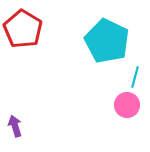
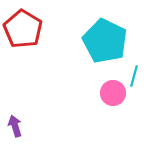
cyan pentagon: moved 2 px left
cyan line: moved 1 px left, 1 px up
pink circle: moved 14 px left, 12 px up
